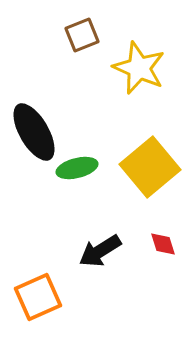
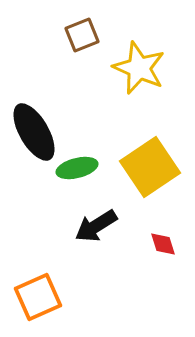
yellow square: rotated 6 degrees clockwise
black arrow: moved 4 px left, 25 px up
